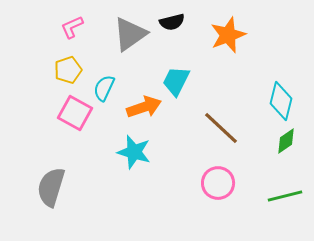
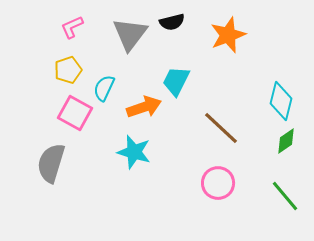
gray triangle: rotated 18 degrees counterclockwise
gray semicircle: moved 24 px up
green line: rotated 64 degrees clockwise
